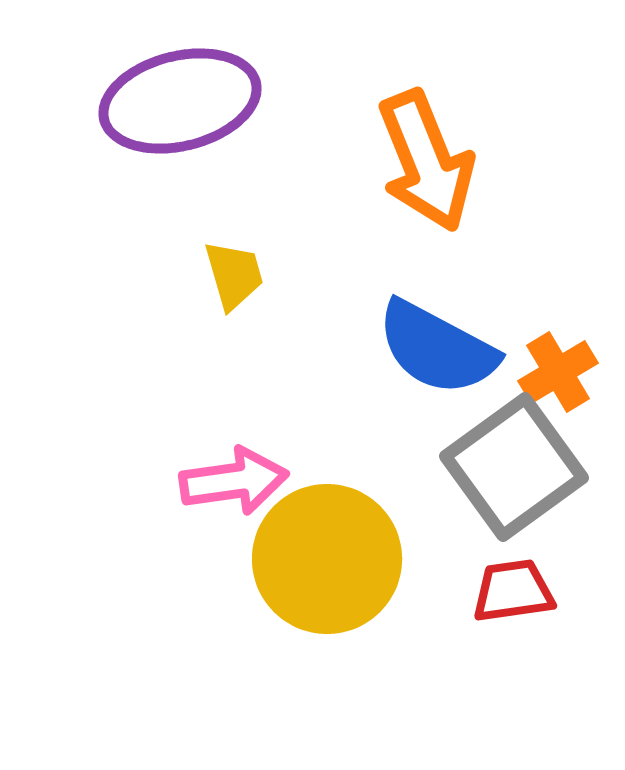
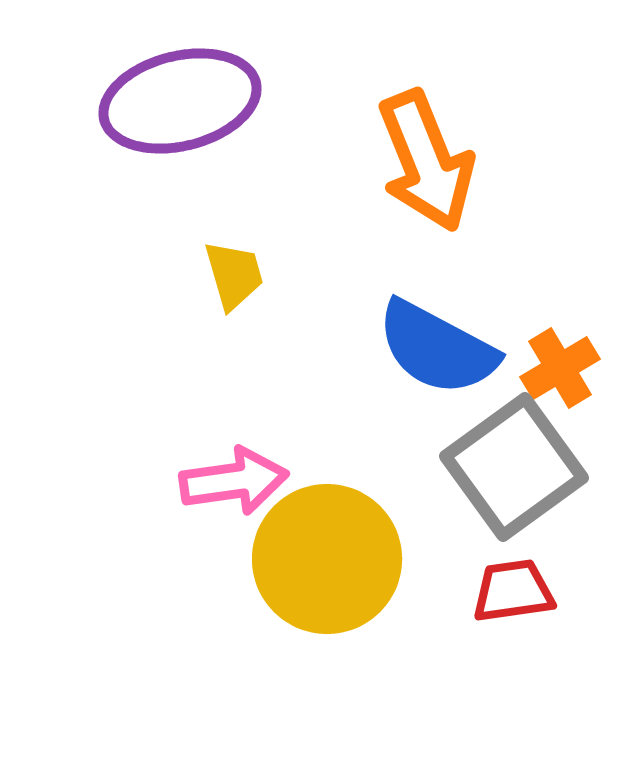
orange cross: moved 2 px right, 4 px up
